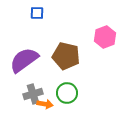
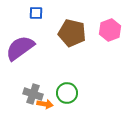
blue square: moved 1 px left
pink hexagon: moved 5 px right, 7 px up
brown pentagon: moved 6 px right, 23 px up
purple semicircle: moved 4 px left, 12 px up
gray cross: rotated 36 degrees clockwise
